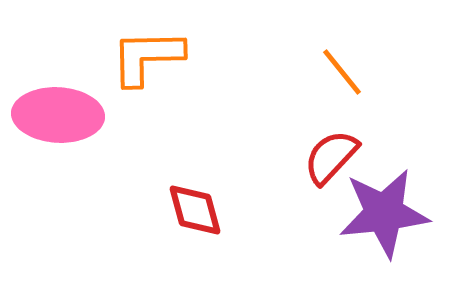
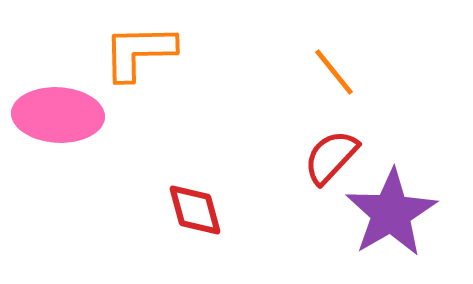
orange L-shape: moved 8 px left, 5 px up
orange line: moved 8 px left
purple star: moved 7 px right; rotated 24 degrees counterclockwise
